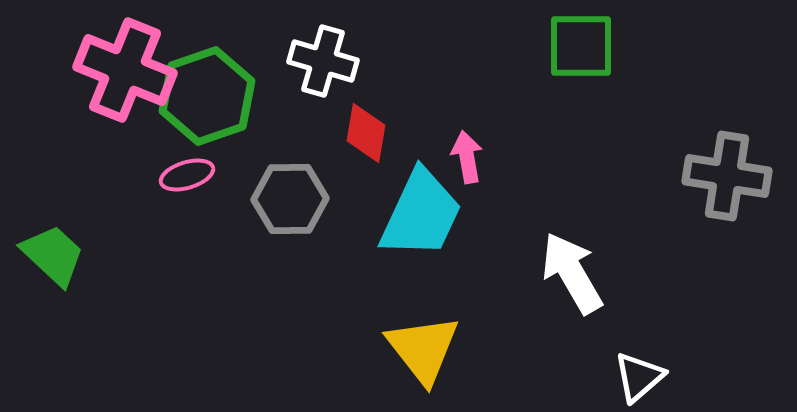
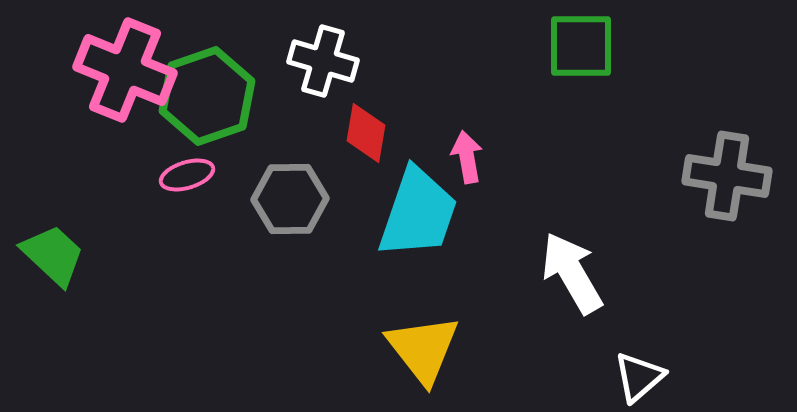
cyan trapezoid: moved 3 px left, 1 px up; rotated 6 degrees counterclockwise
